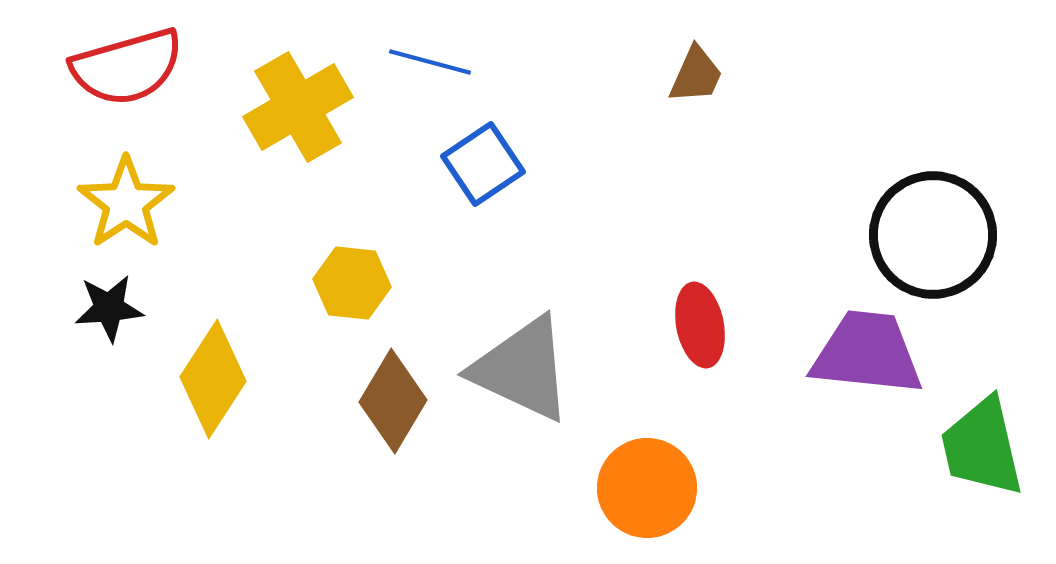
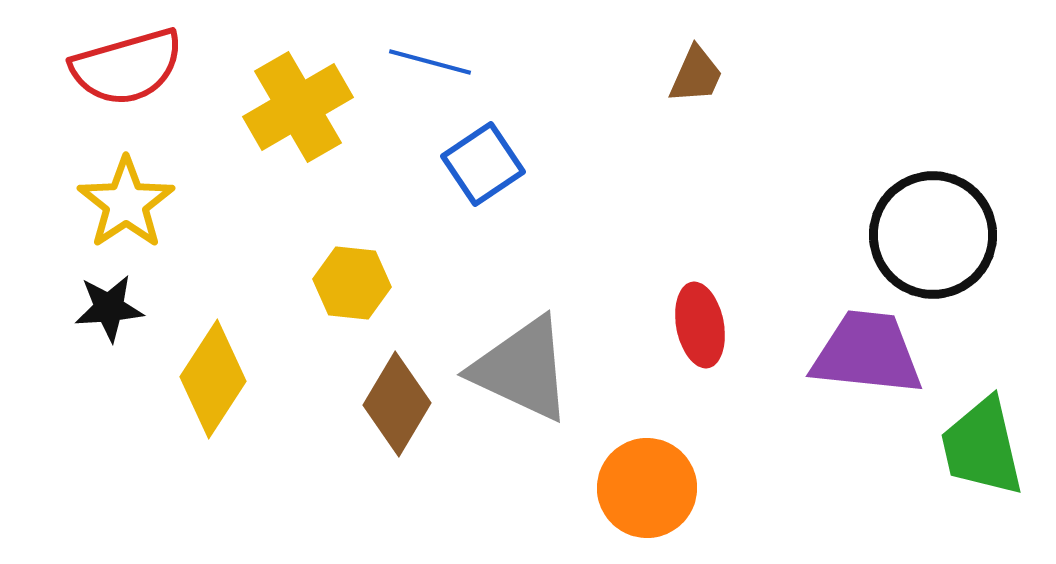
brown diamond: moved 4 px right, 3 px down
